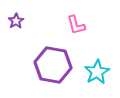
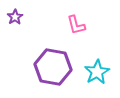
purple star: moved 1 px left, 4 px up
purple hexagon: moved 2 px down
